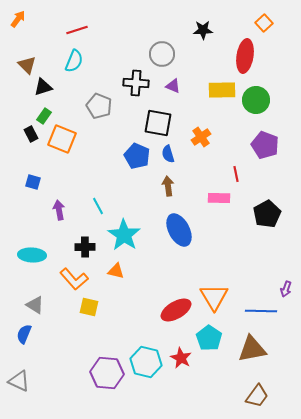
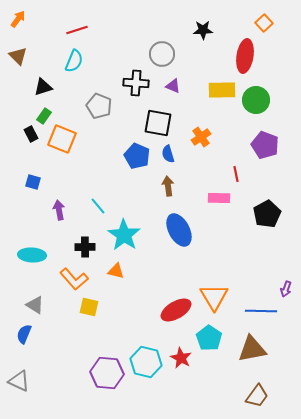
brown triangle at (27, 65): moved 9 px left, 9 px up
cyan line at (98, 206): rotated 12 degrees counterclockwise
